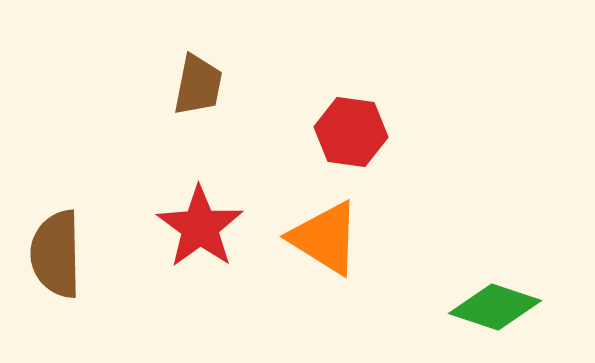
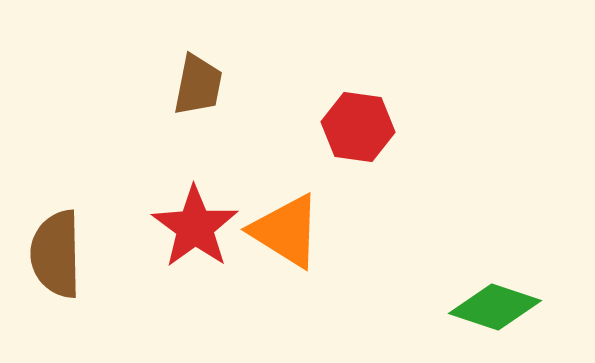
red hexagon: moved 7 px right, 5 px up
red star: moved 5 px left
orange triangle: moved 39 px left, 7 px up
